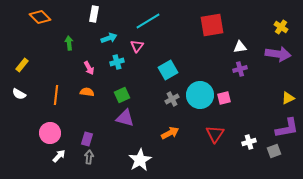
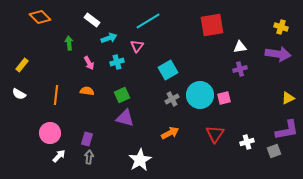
white rectangle: moved 2 px left, 6 px down; rotated 63 degrees counterclockwise
yellow cross: rotated 16 degrees counterclockwise
pink arrow: moved 5 px up
orange semicircle: moved 1 px up
purple L-shape: moved 2 px down
white cross: moved 2 px left
